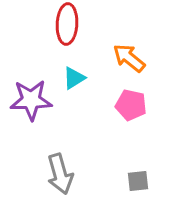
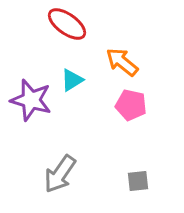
red ellipse: rotated 57 degrees counterclockwise
orange arrow: moved 7 px left, 4 px down
cyan triangle: moved 2 px left, 2 px down
purple star: rotated 18 degrees clockwise
gray arrow: rotated 51 degrees clockwise
